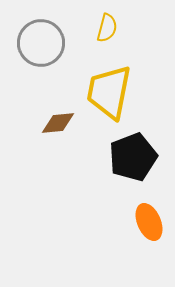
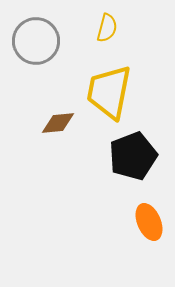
gray circle: moved 5 px left, 2 px up
black pentagon: moved 1 px up
